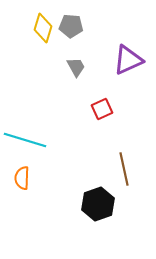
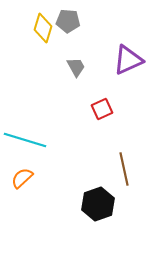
gray pentagon: moved 3 px left, 5 px up
orange semicircle: rotated 45 degrees clockwise
